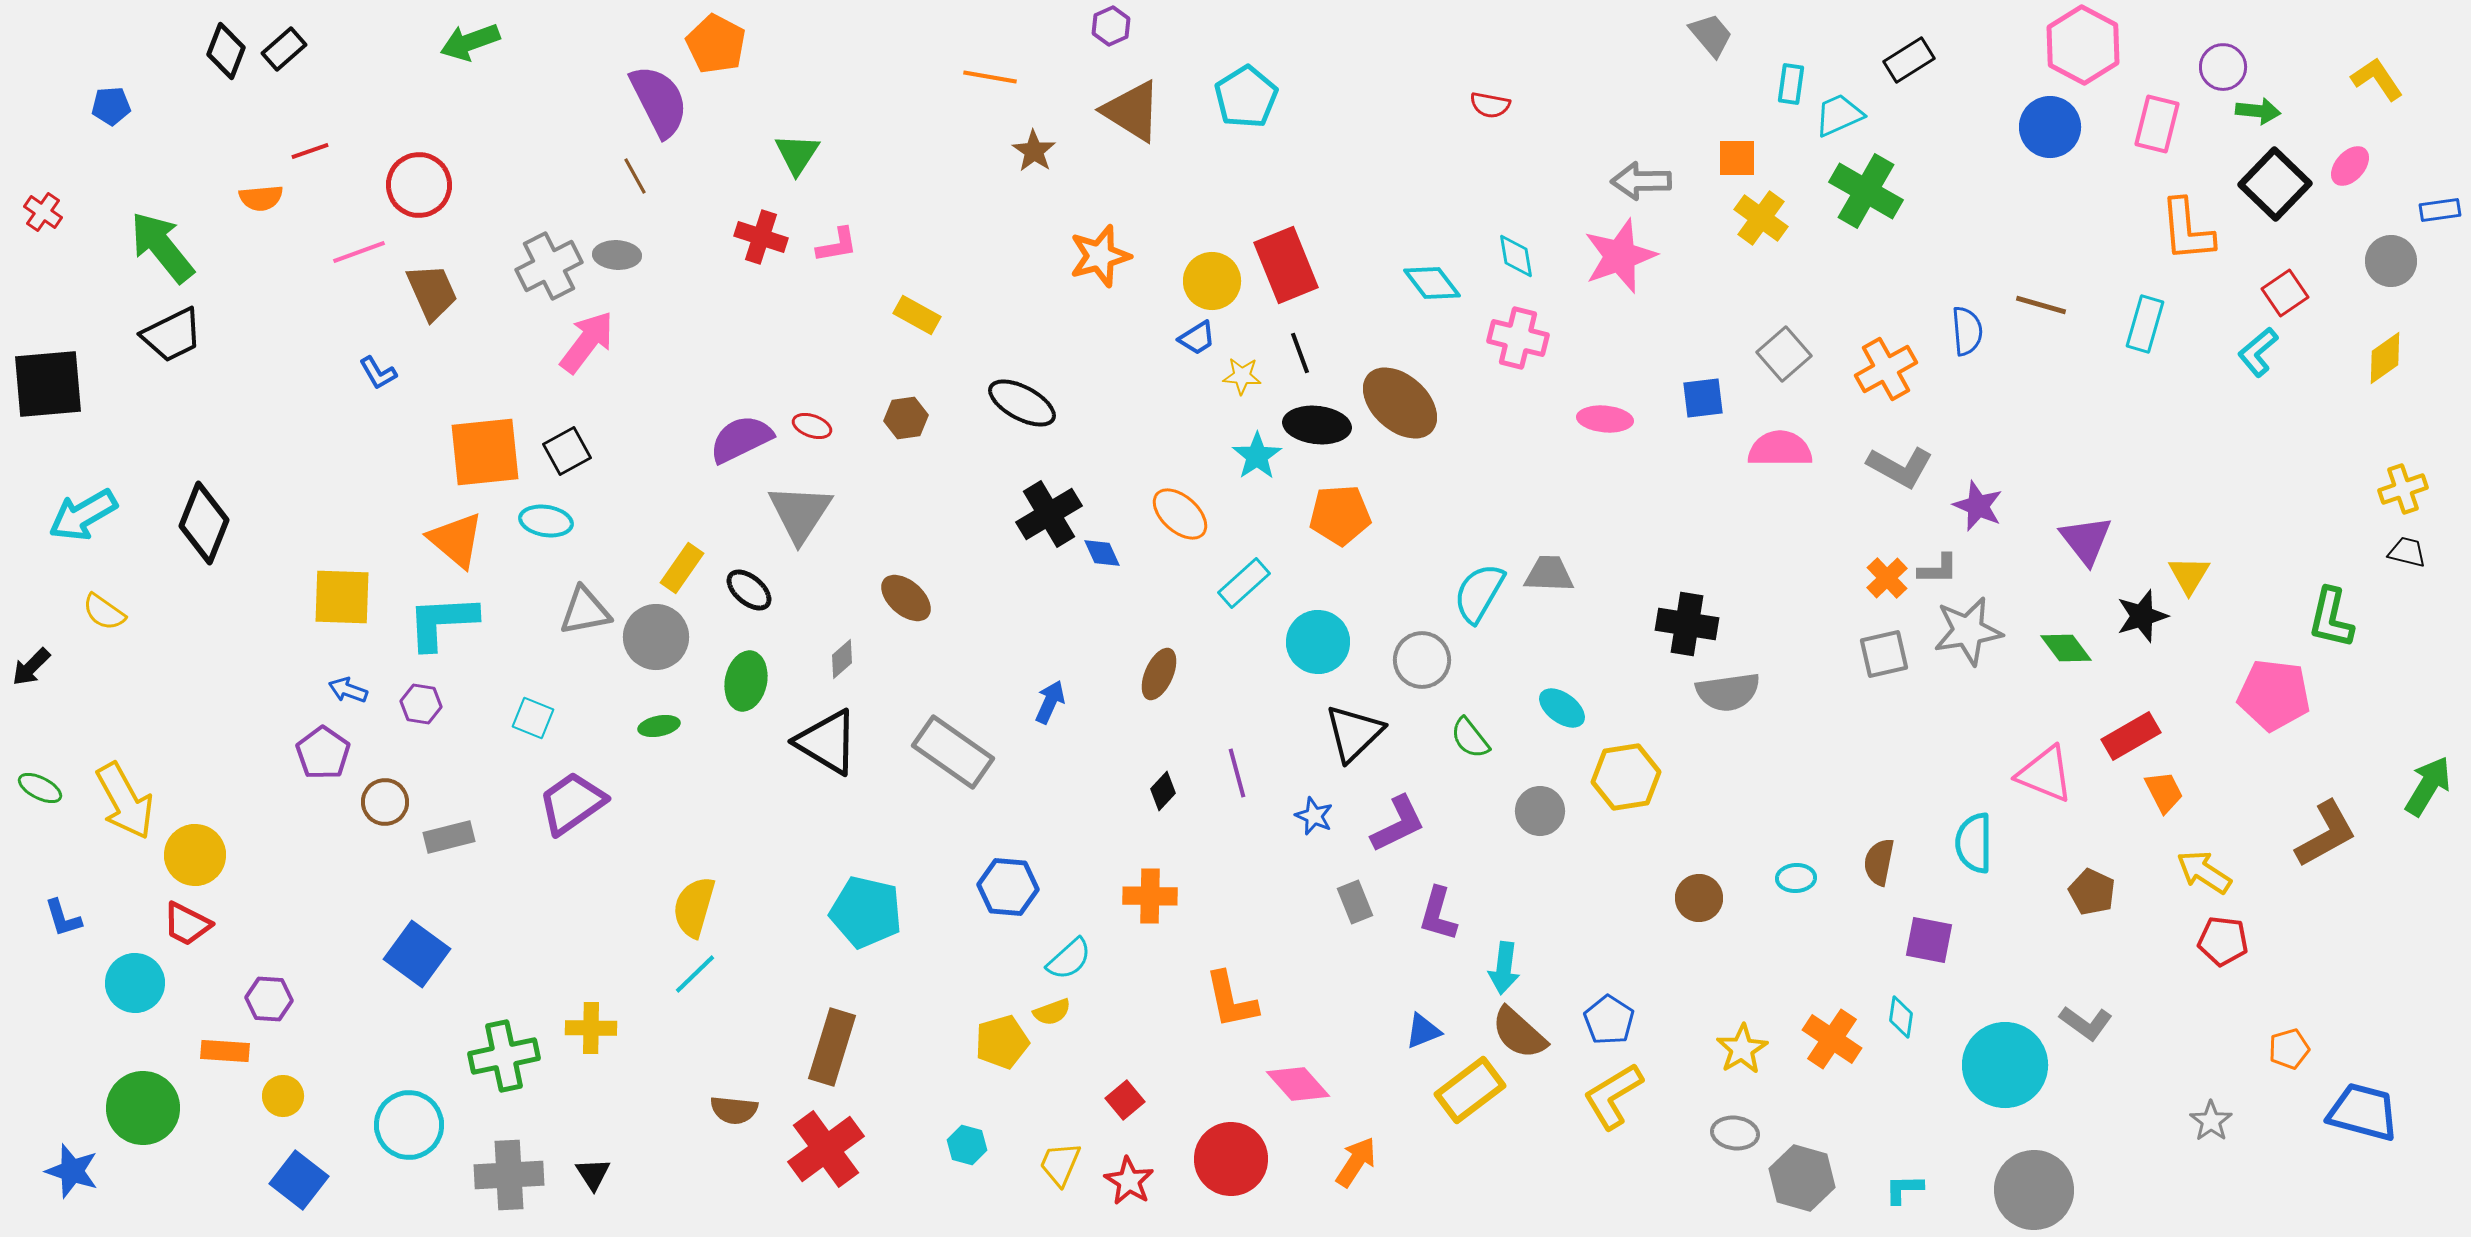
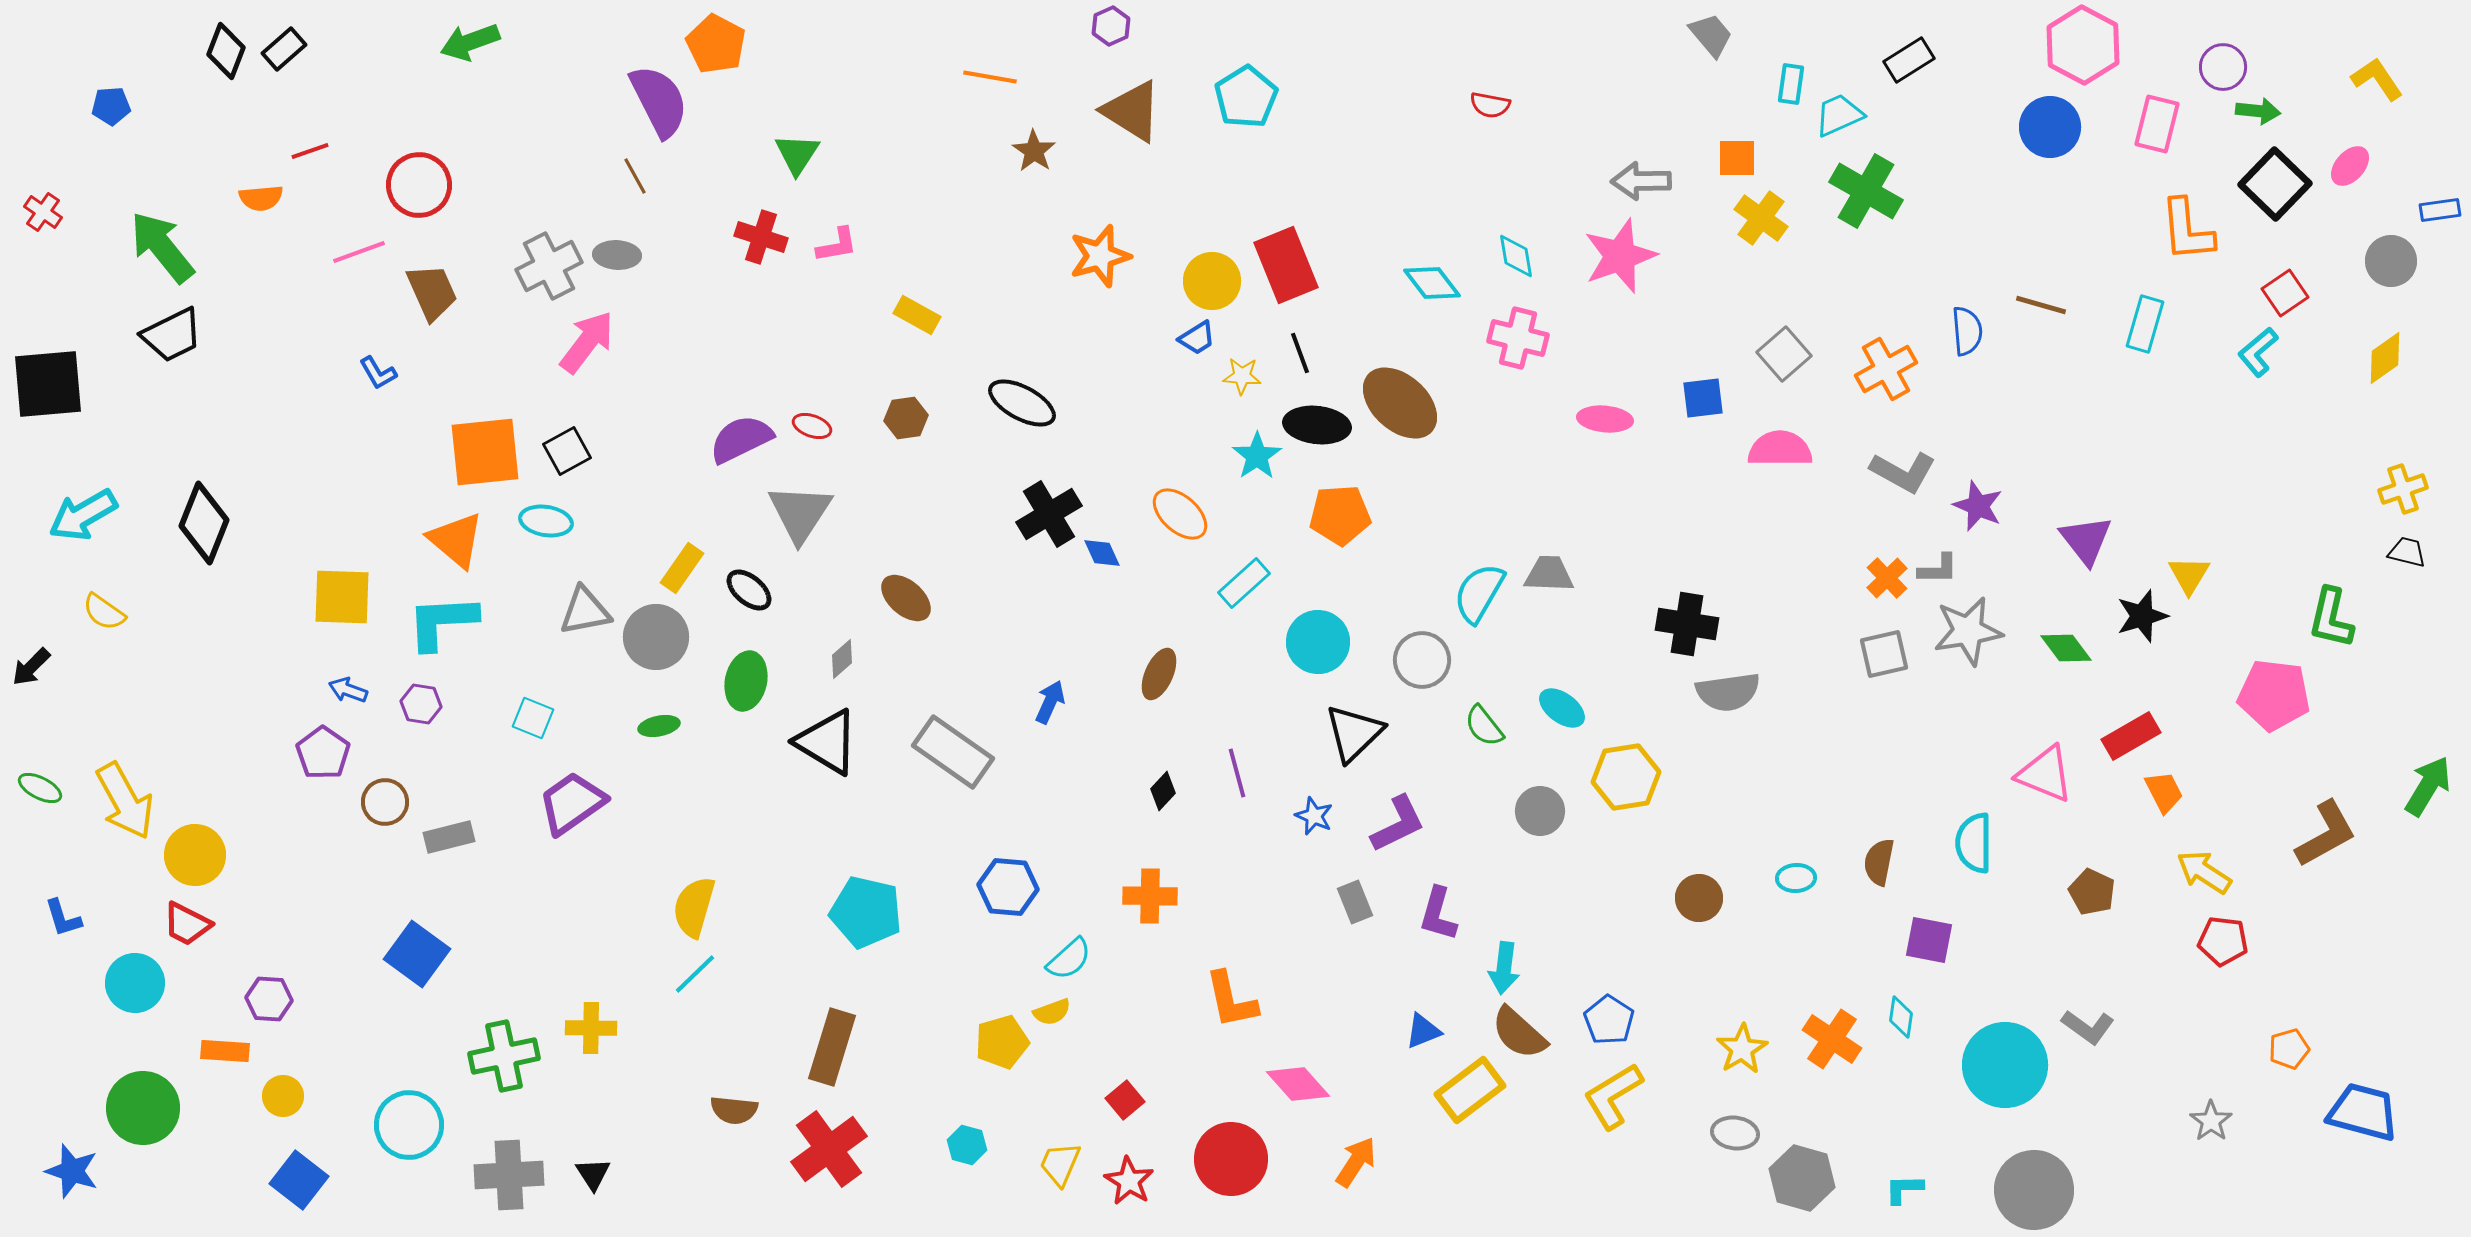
gray L-shape at (1900, 467): moved 3 px right, 5 px down
green semicircle at (1470, 738): moved 14 px right, 12 px up
gray L-shape at (2086, 1023): moved 2 px right, 4 px down
red cross at (826, 1149): moved 3 px right
